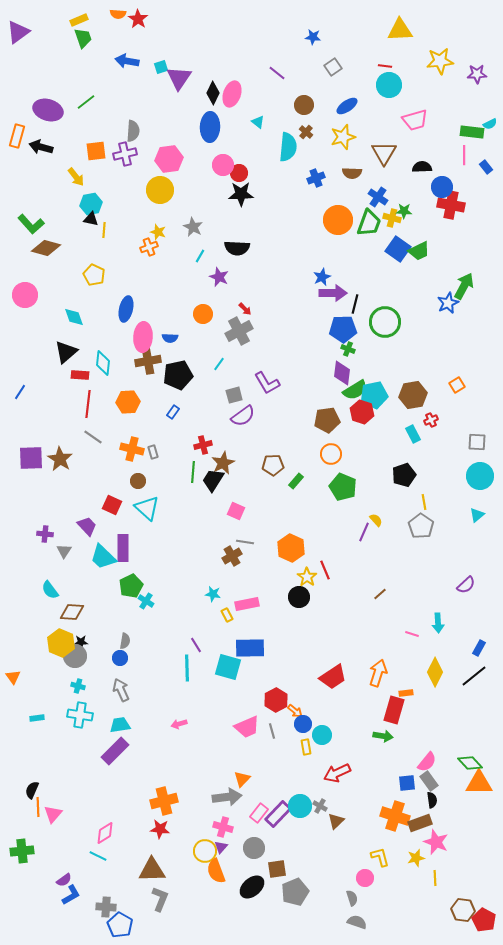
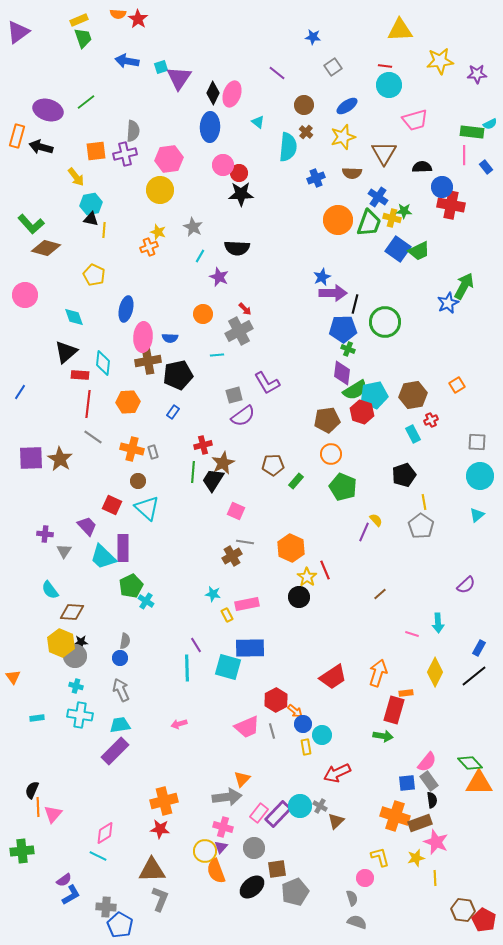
cyan line at (219, 364): moved 2 px left, 9 px up; rotated 48 degrees clockwise
cyan cross at (78, 686): moved 2 px left
